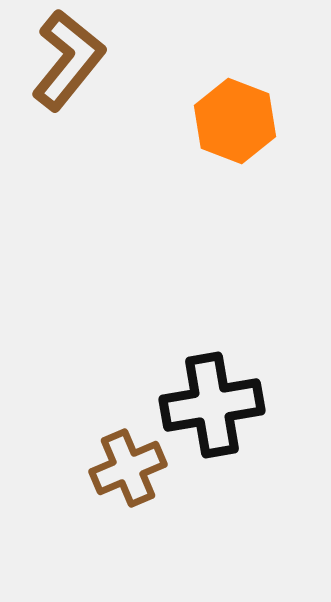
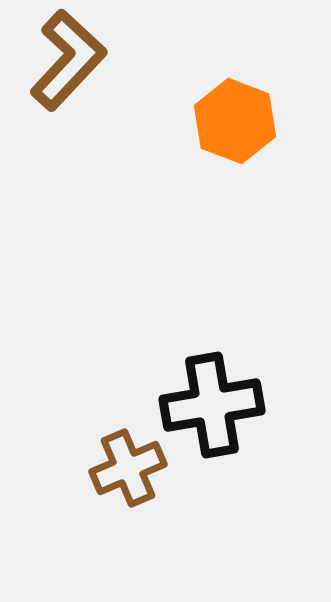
brown L-shape: rotated 4 degrees clockwise
